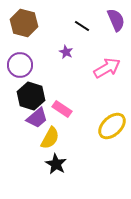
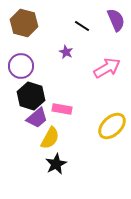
purple circle: moved 1 px right, 1 px down
pink rectangle: rotated 24 degrees counterclockwise
black star: rotated 15 degrees clockwise
